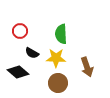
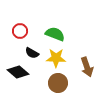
green semicircle: moved 6 px left; rotated 114 degrees clockwise
